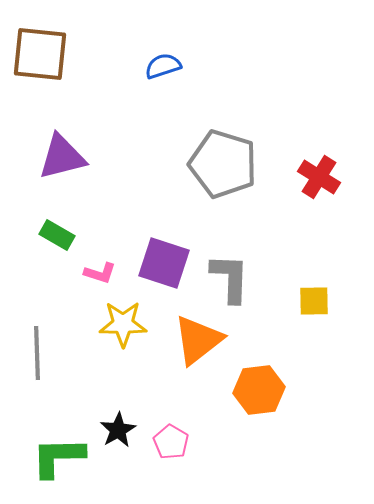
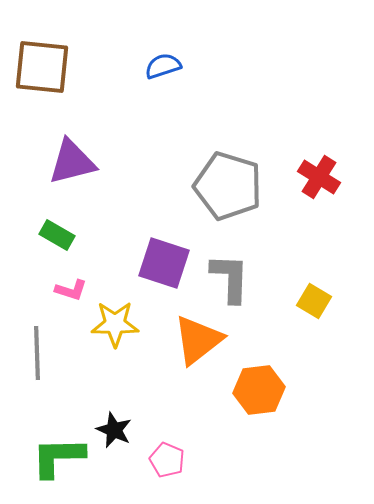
brown square: moved 2 px right, 13 px down
purple triangle: moved 10 px right, 5 px down
gray pentagon: moved 5 px right, 22 px down
pink L-shape: moved 29 px left, 17 px down
yellow square: rotated 32 degrees clockwise
yellow star: moved 8 px left
black star: moved 4 px left; rotated 18 degrees counterclockwise
pink pentagon: moved 4 px left, 18 px down; rotated 8 degrees counterclockwise
